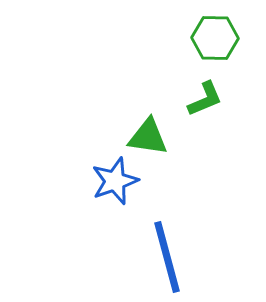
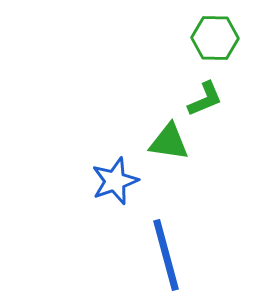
green triangle: moved 21 px right, 5 px down
blue line: moved 1 px left, 2 px up
